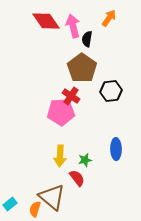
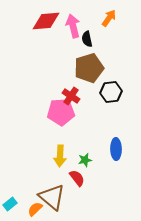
red diamond: rotated 60 degrees counterclockwise
black semicircle: rotated 21 degrees counterclockwise
brown pentagon: moved 7 px right; rotated 20 degrees clockwise
black hexagon: moved 1 px down
orange semicircle: rotated 28 degrees clockwise
